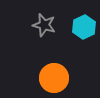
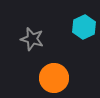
gray star: moved 12 px left, 14 px down
